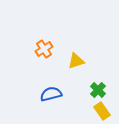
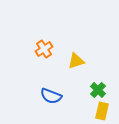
blue semicircle: moved 2 px down; rotated 145 degrees counterclockwise
yellow rectangle: rotated 48 degrees clockwise
